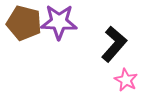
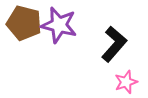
purple star: moved 3 px down; rotated 12 degrees clockwise
pink star: moved 2 px down; rotated 25 degrees clockwise
